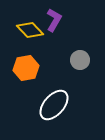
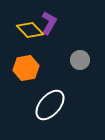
purple L-shape: moved 5 px left, 3 px down
white ellipse: moved 4 px left
